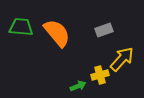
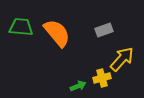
yellow cross: moved 2 px right, 3 px down
